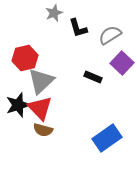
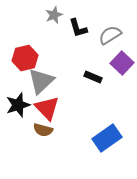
gray star: moved 2 px down
red triangle: moved 7 px right
